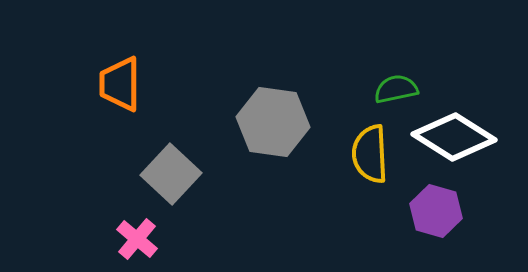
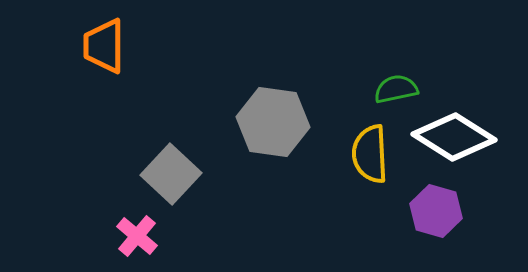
orange trapezoid: moved 16 px left, 38 px up
pink cross: moved 3 px up
